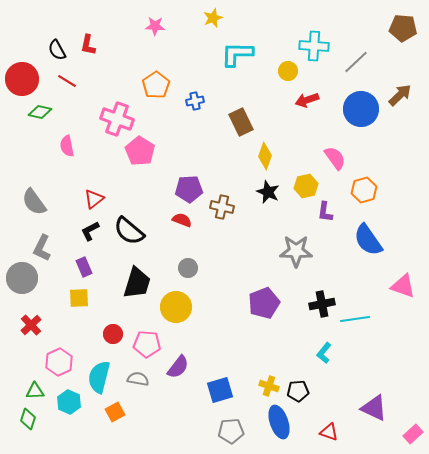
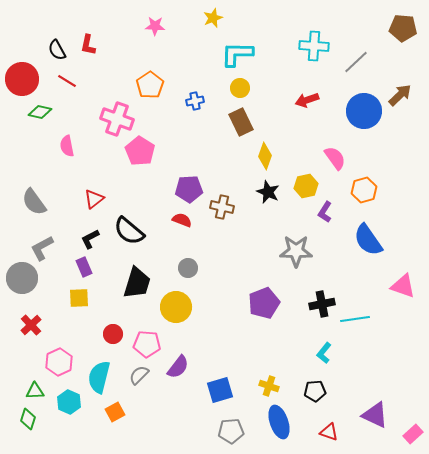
yellow circle at (288, 71): moved 48 px left, 17 px down
orange pentagon at (156, 85): moved 6 px left
blue circle at (361, 109): moved 3 px right, 2 px down
purple L-shape at (325, 212): rotated 25 degrees clockwise
black L-shape at (90, 231): moved 8 px down
gray L-shape at (42, 248): rotated 36 degrees clockwise
gray semicircle at (138, 379): moved 1 px right, 4 px up; rotated 55 degrees counterclockwise
black pentagon at (298, 391): moved 17 px right
purple triangle at (374, 408): moved 1 px right, 7 px down
